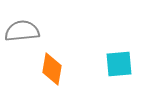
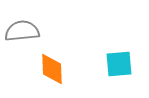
orange diamond: rotated 12 degrees counterclockwise
